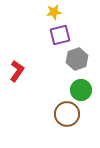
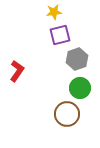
green circle: moved 1 px left, 2 px up
